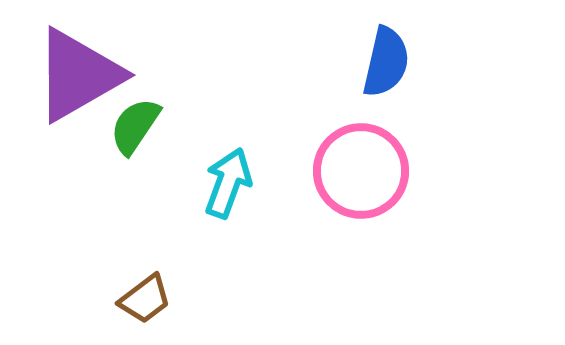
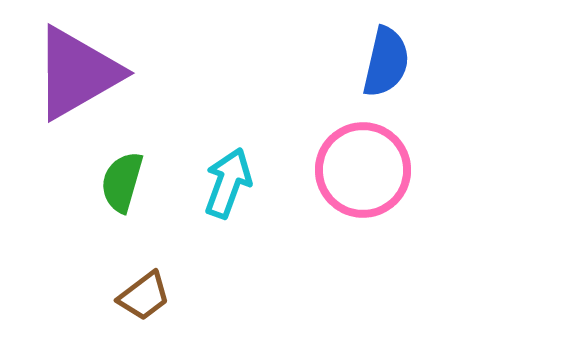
purple triangle: moved 1 px left, 2 px up
green semicircle: moved 13 px left, 56 px down; rotated 18 degrees counterclockwise
pink circle: moved 2 px right, 1 px up
brown trapezoid: moved 1 px left, 3 px up
